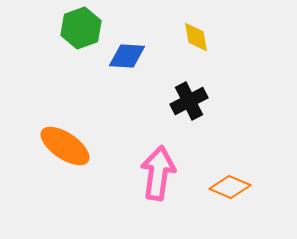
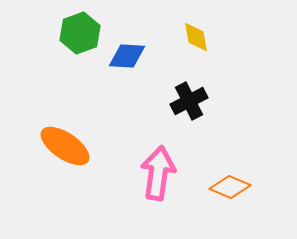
green hexagon: moved 1 px left, 5 px down
